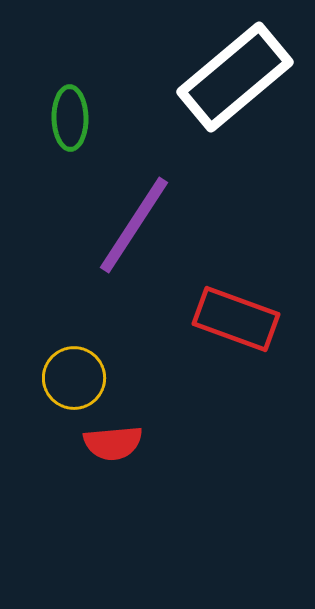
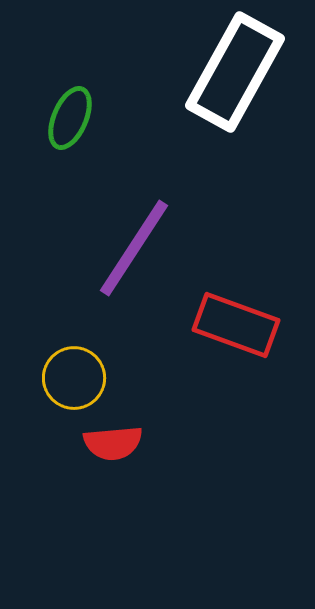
white rectangle: moved 5 px up; rotated 21 degrees counterclockwise
green ellipse: rotated 24 degrees clockwise
purple line: moved 23 px down
red rectangle: moved 6 px down
